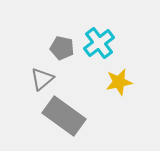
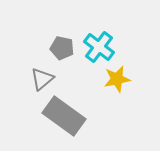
cyan cross: moved 4 px down; rotated 16 degrees counterclockwise
yellow star: moved 2 px left, 3 px up
